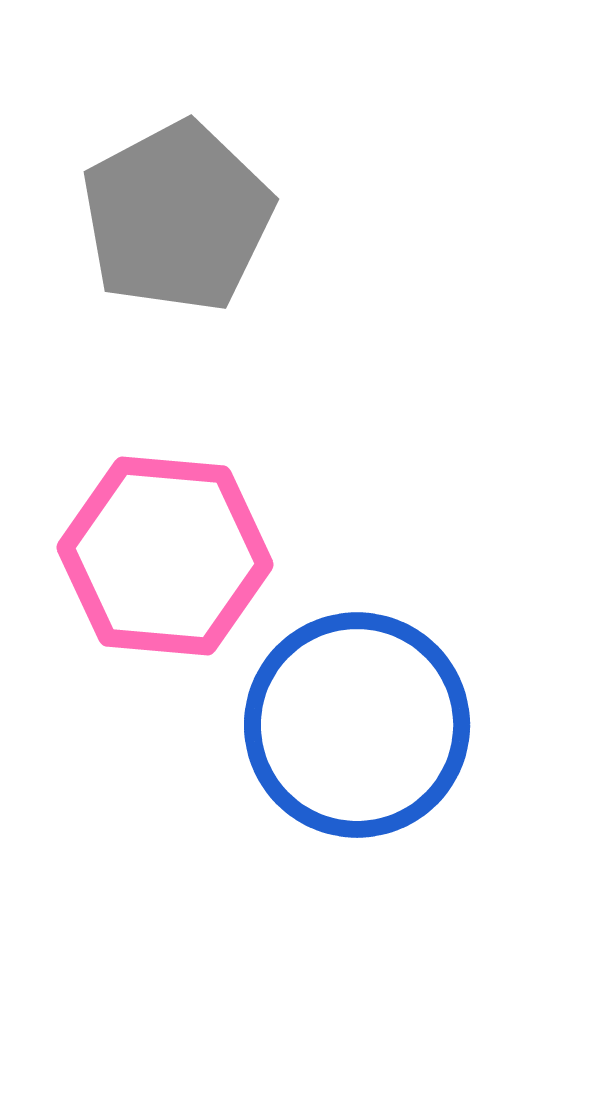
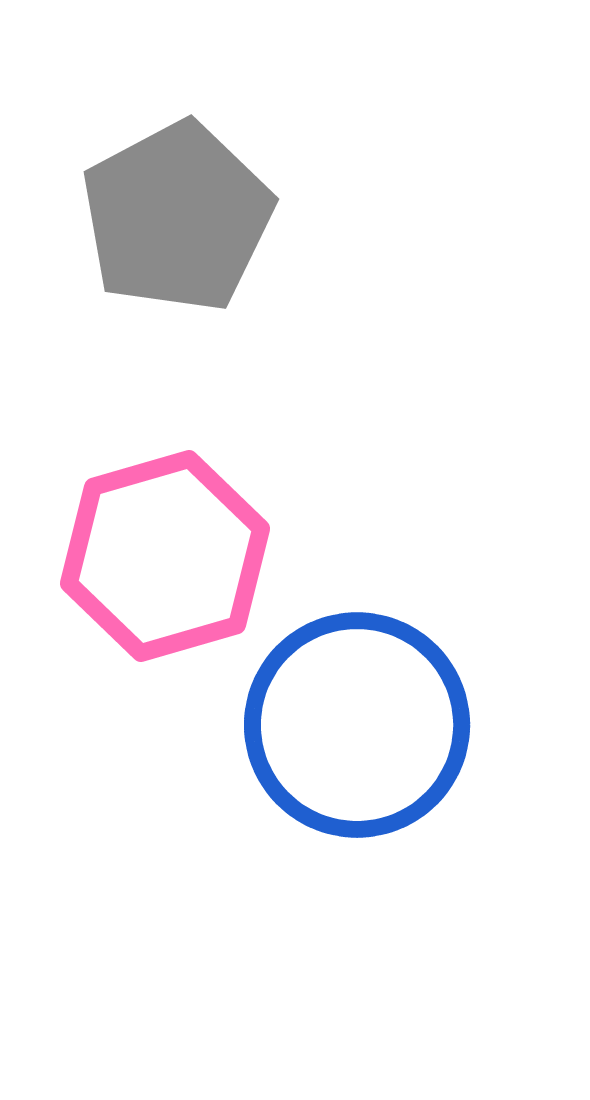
pink hexagon: rotated 21 degrees counterclockwise
